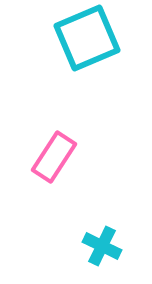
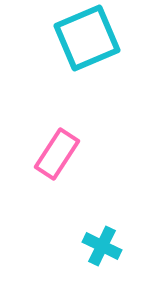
pink rectangle: moved 3 px right, 3 px up
